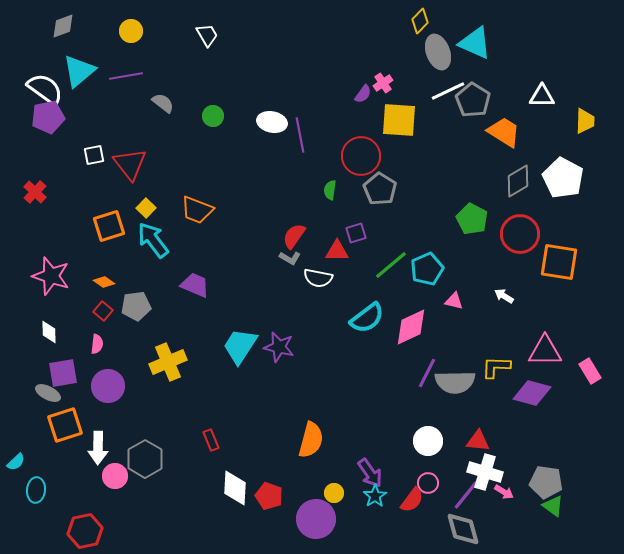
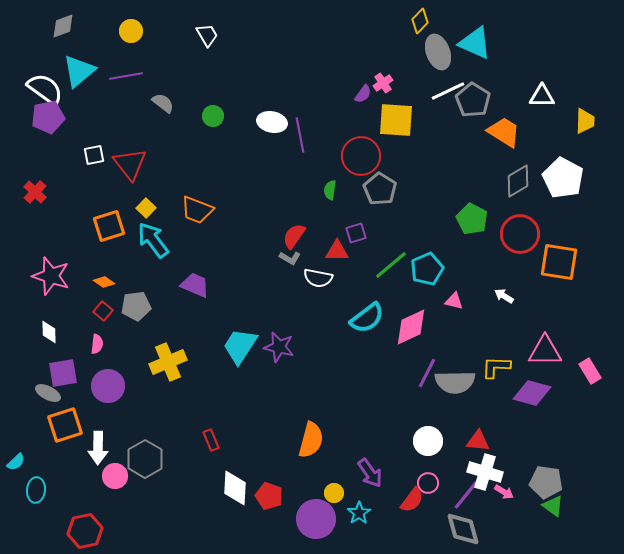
yellow square at (399, 120): moved 3 px left
cyan star at (375, 496): moved 16 px left, 17 px down
